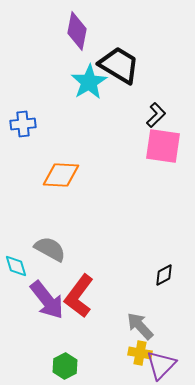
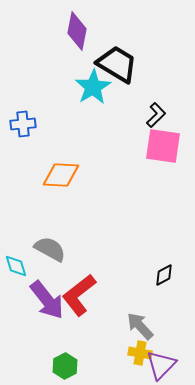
black trapezoid: moved 2 px left, 1 px up
cyan star: moved 4 px right, 5 px down
red L-shape: moved 1 px up; rotated 15 degrees clockwise
